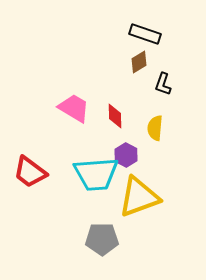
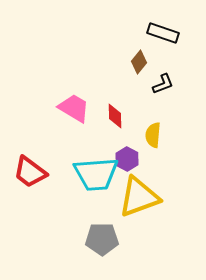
black rectangle: moved 18 px right, 1 px up
brown diamond: rotated 20 degrees counterclockwise
black L-shape: rotated 130 degrees counterclockwise
yellow semicircle: moved 2 px left, 7 px down
purple hexagon: moved 1 px right, 4 px down
